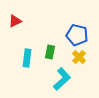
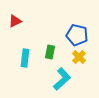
cyan rectangle: moved 2 px left
